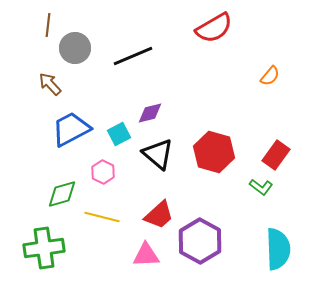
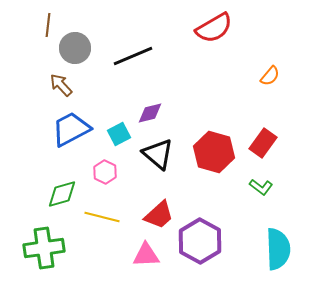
brown arrow: moved 11 px right, 1 px down
red rectangle: moved 13 px left, 12 px up
pink hexagon: moved 2 px right
